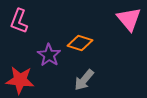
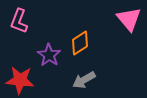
orange diamond: rotated 50 degrees counterclockwise
gray arrow: rotated 20 degrees clockwise
